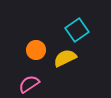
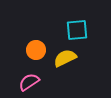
cyan square: rotated 30 degrees clockwise
pink semicircle: moved 2 px up
